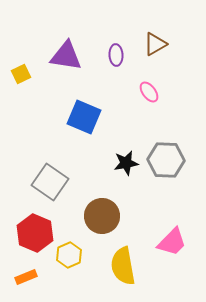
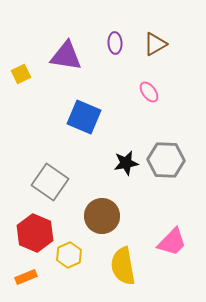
purple ellipse: moved 1 px left, 12 px up
